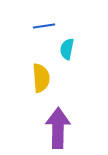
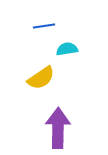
cyan semicircle: rotated 70 degrees clockwise
yellow semicircle: rotated 60 degrees clockwise
